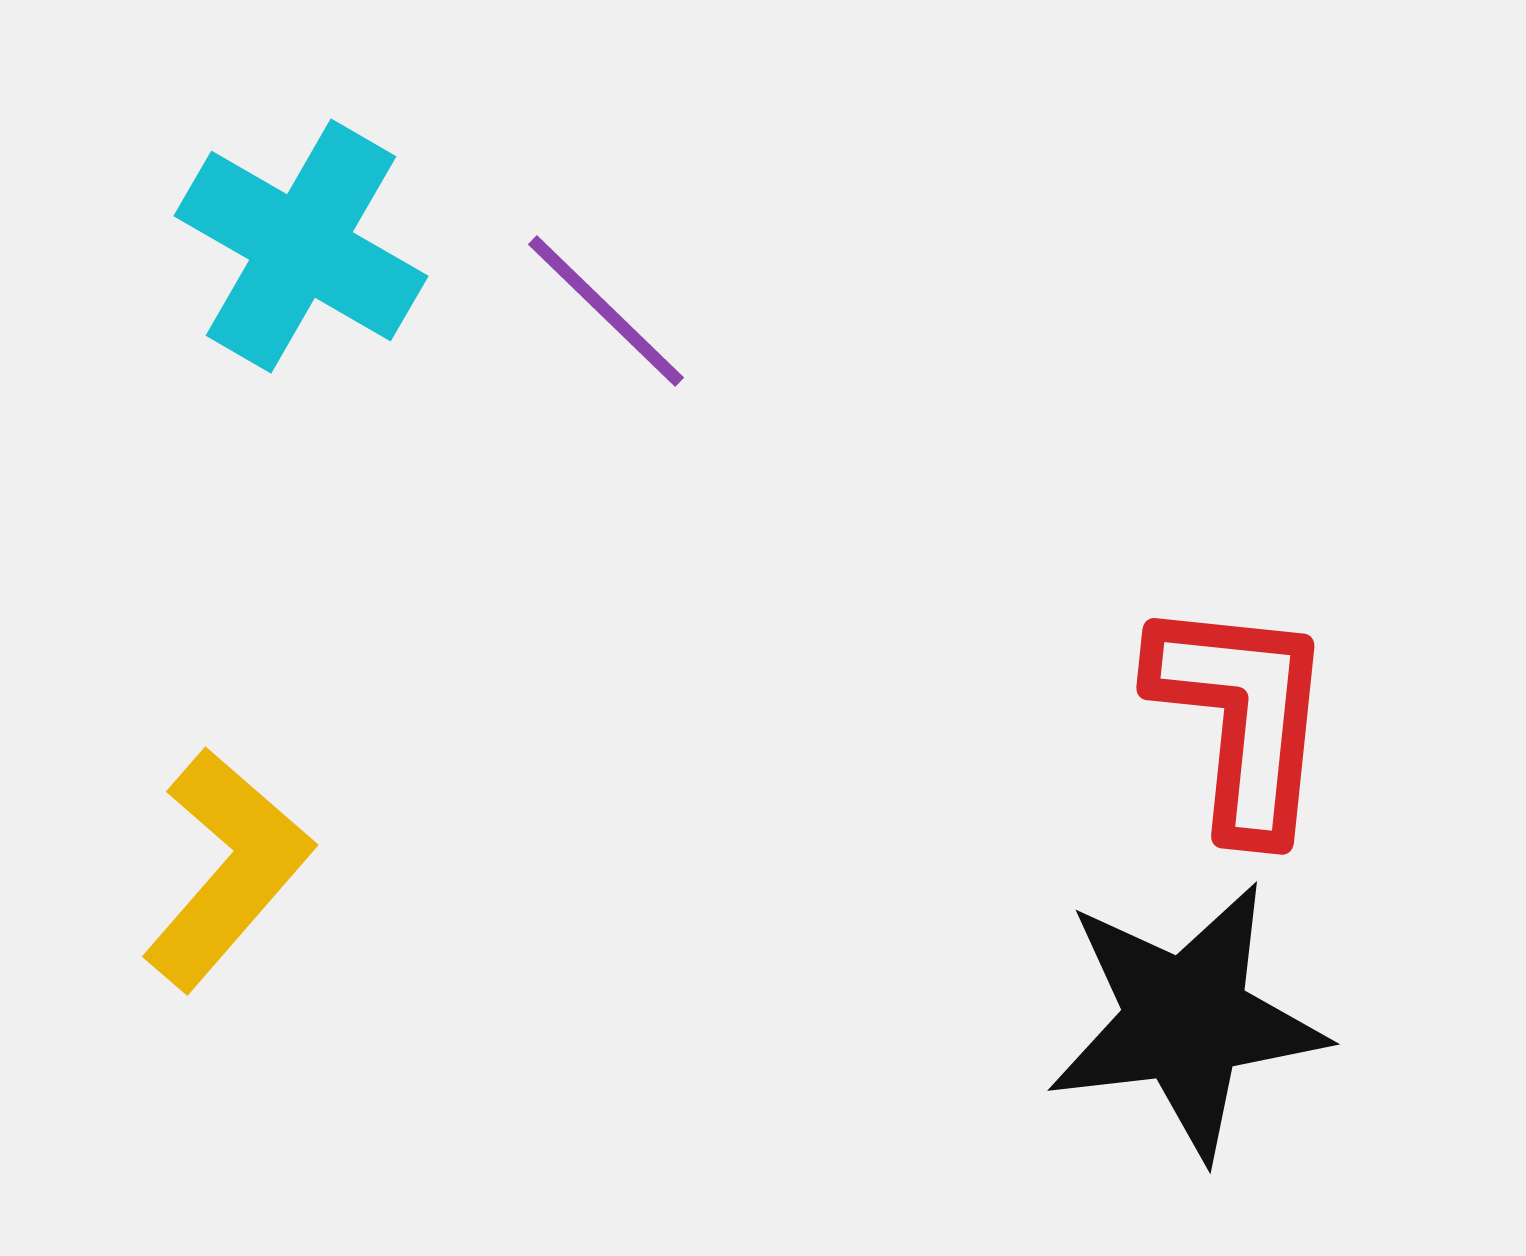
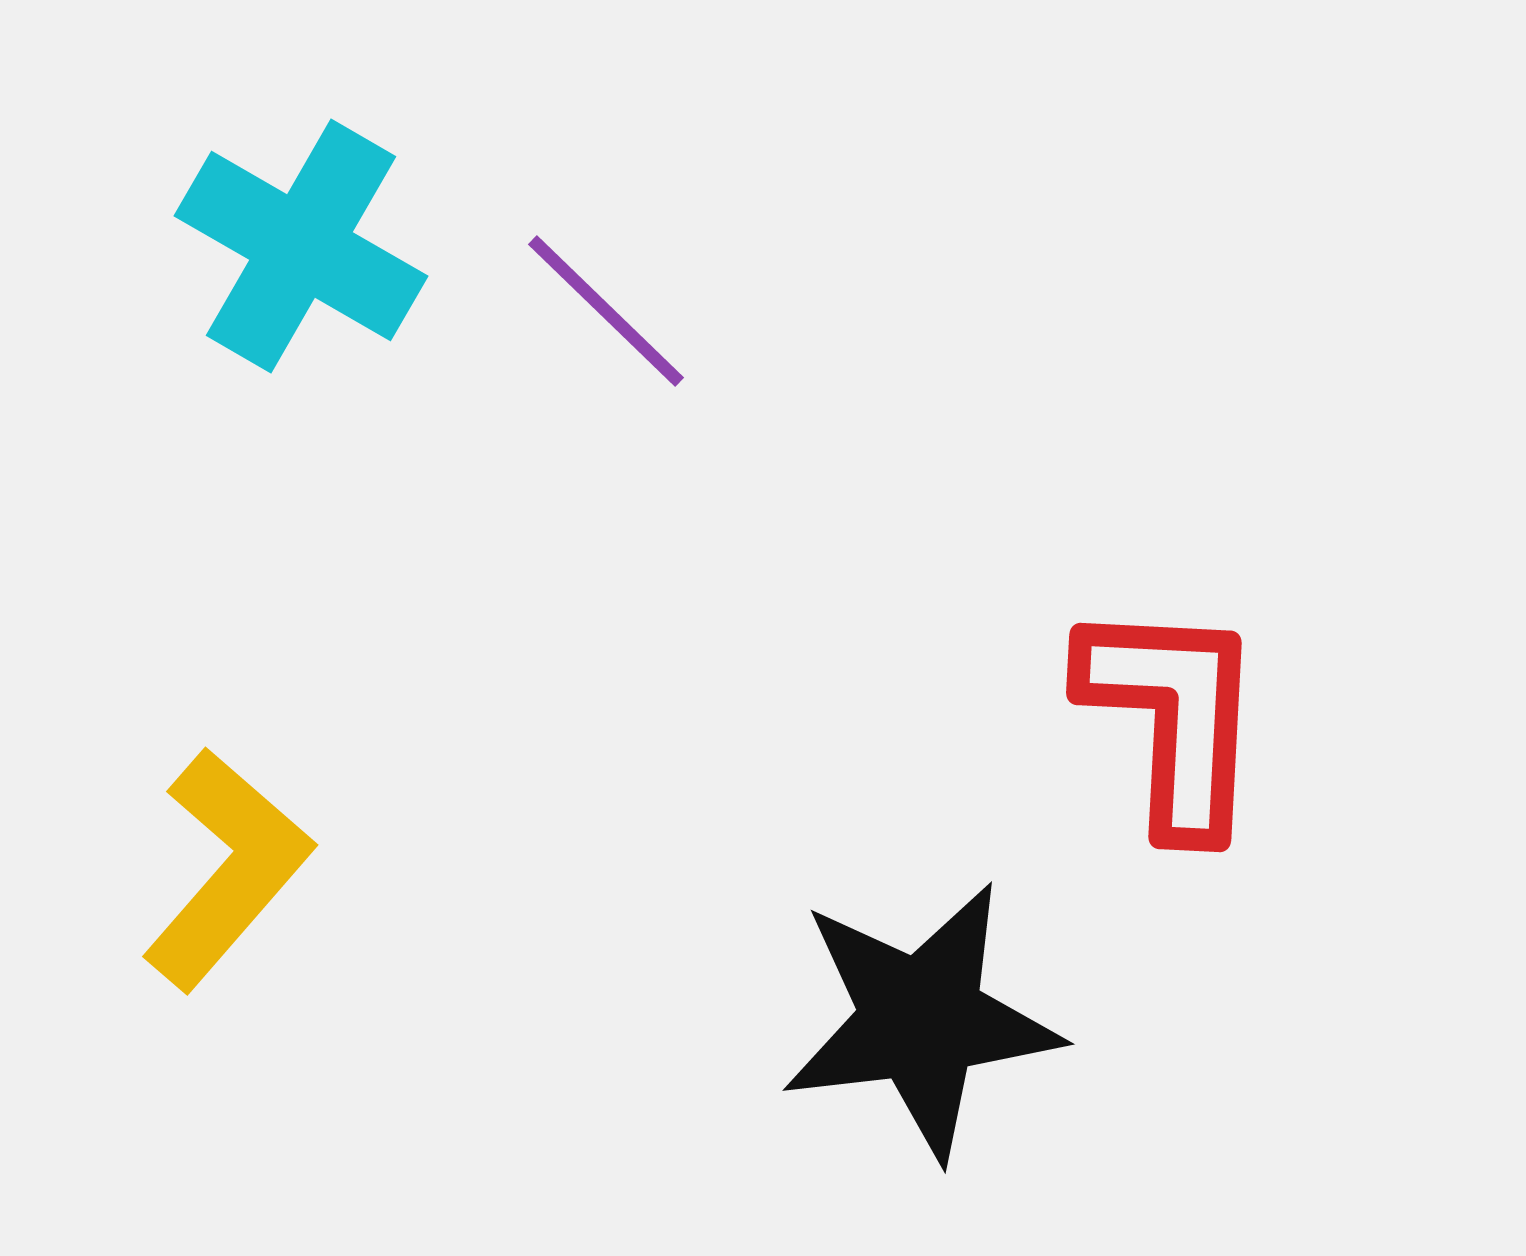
red L-shape: moved 69 px left; rotated 3 degrees counterclockwise
black star: moved 265 px left
